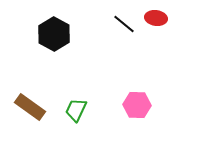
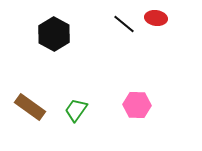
green trapezoid: rotated 10 degrees clockwise
